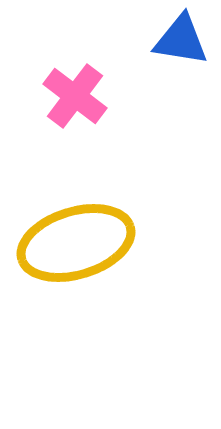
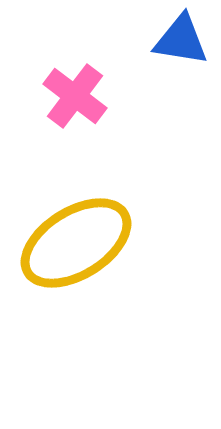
yellow ellipse: rotated 15 degrees counterclockwise
